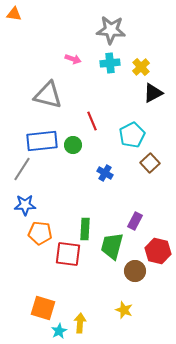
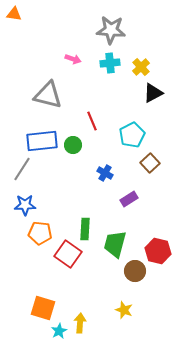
purple rectangle: moved 6 px left, 22 px up; rotated 30 degrees clockwise
green trapezoid: moved 3 px right, 2 px up
red square: rotated 28 degrees clockwise
